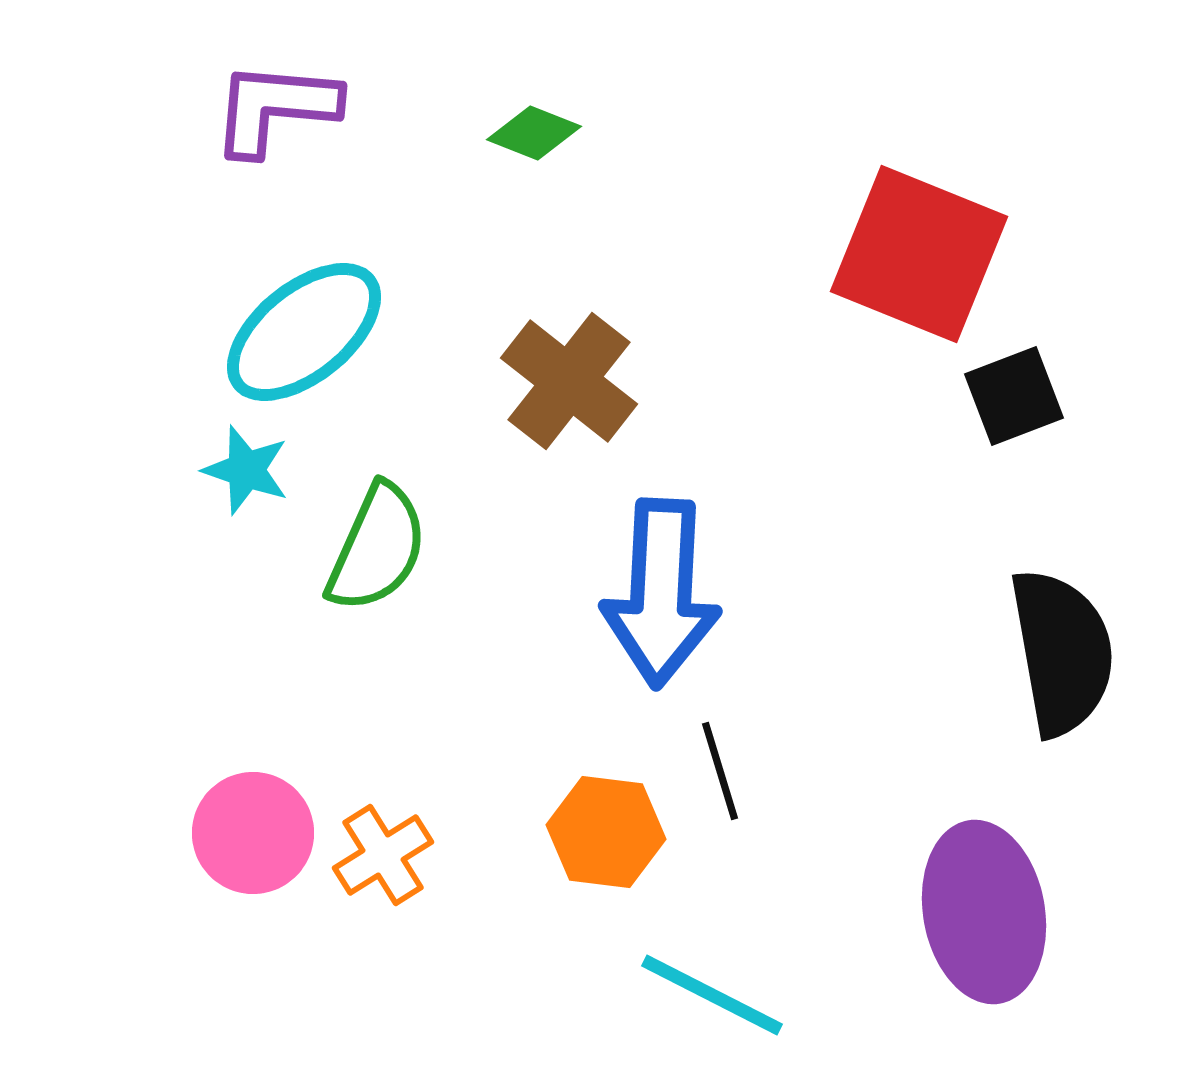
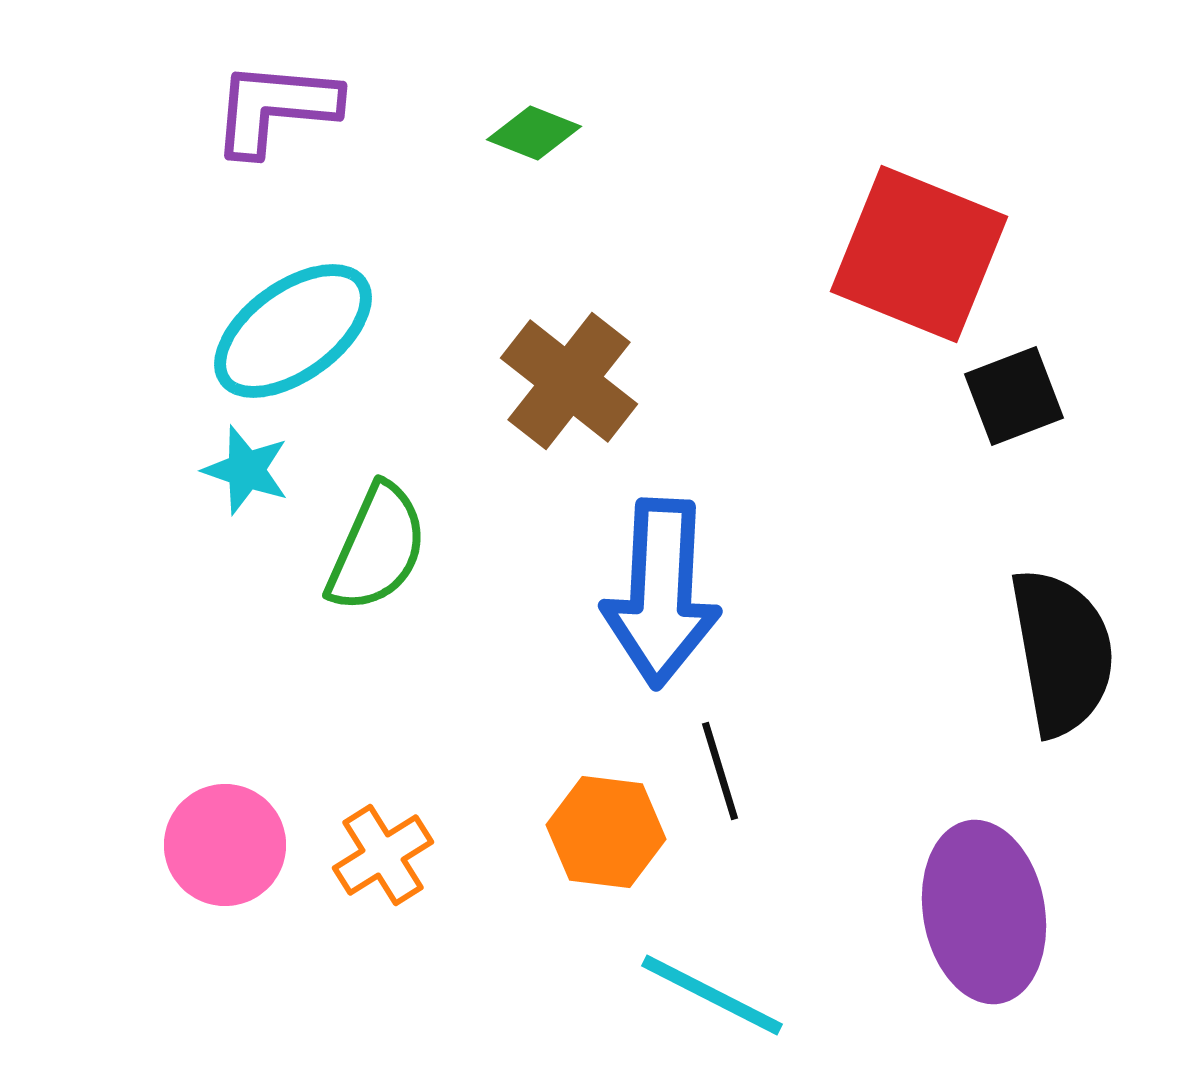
cyan ellipse: moved 11 px left, 1 px up; rotated 3 degrees clockwise
pink circle: moved 28 px left, 12 px down
